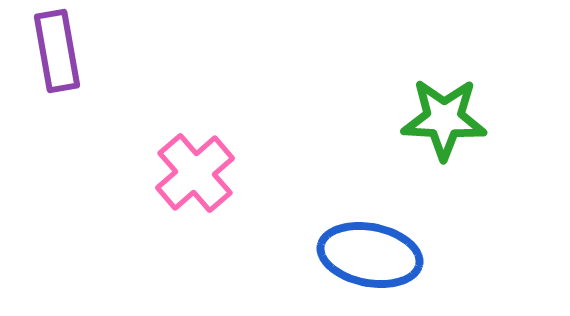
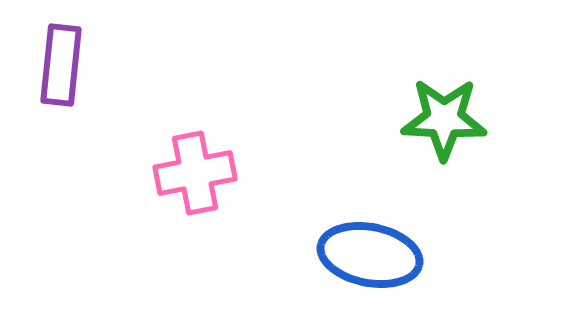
purple rectangle: moved 4 px right, 14 px down; rotated 16 degrees clockwise
pink cross: rotated 30 degrees clockwise
